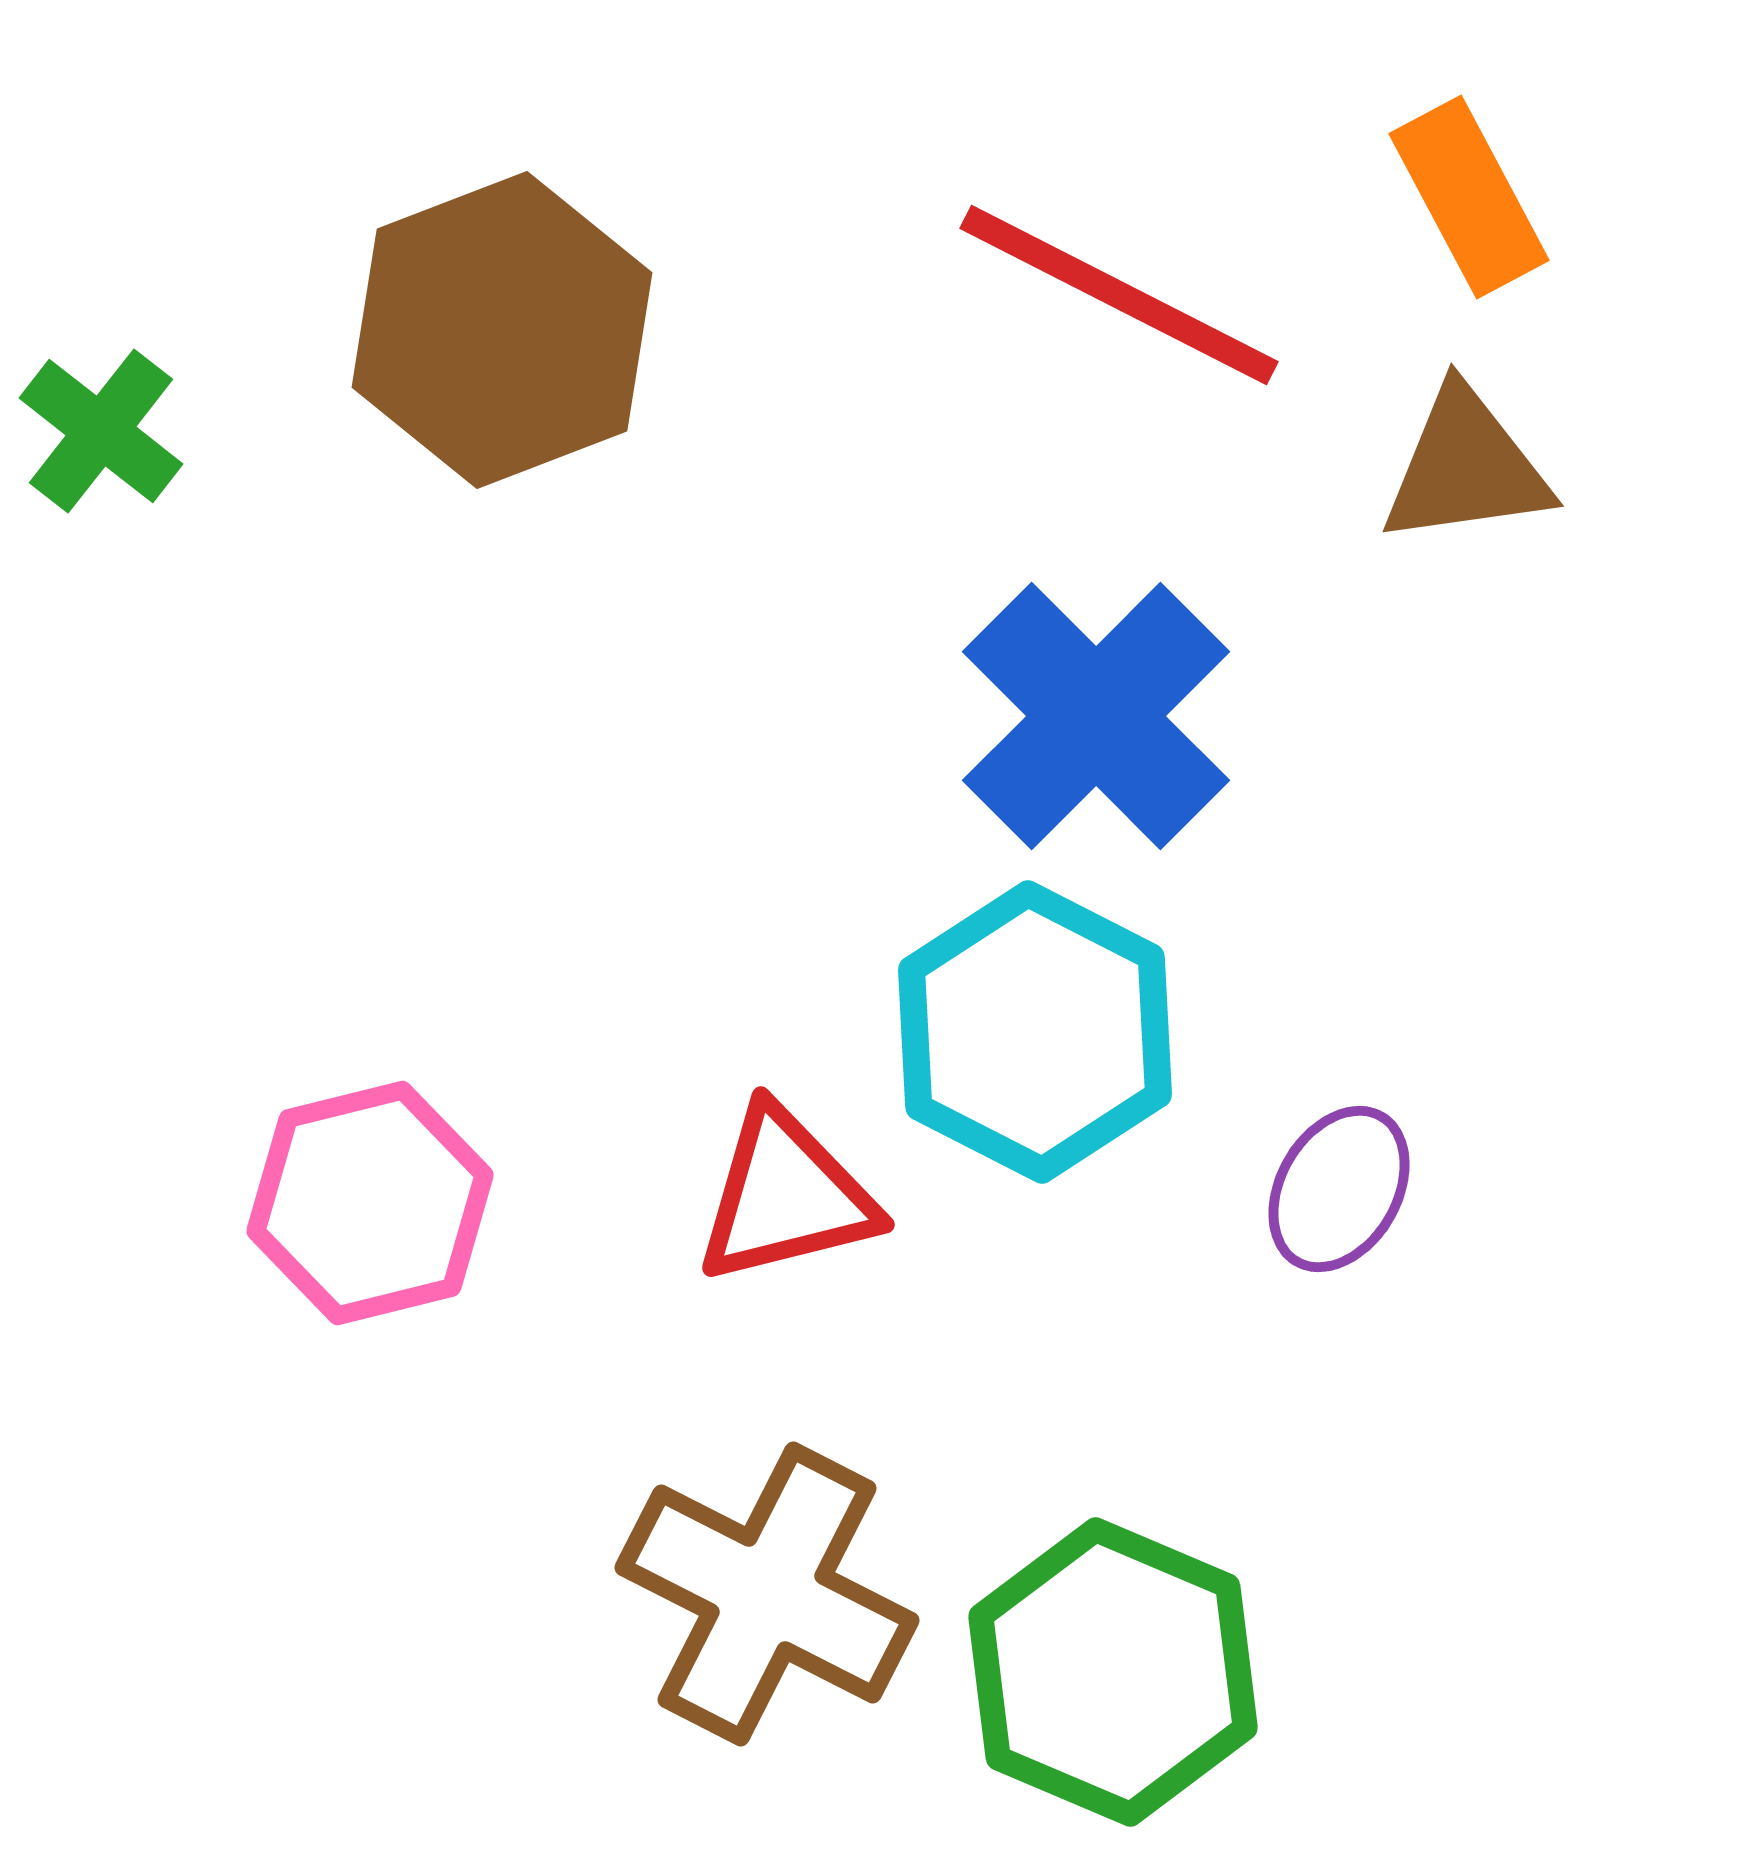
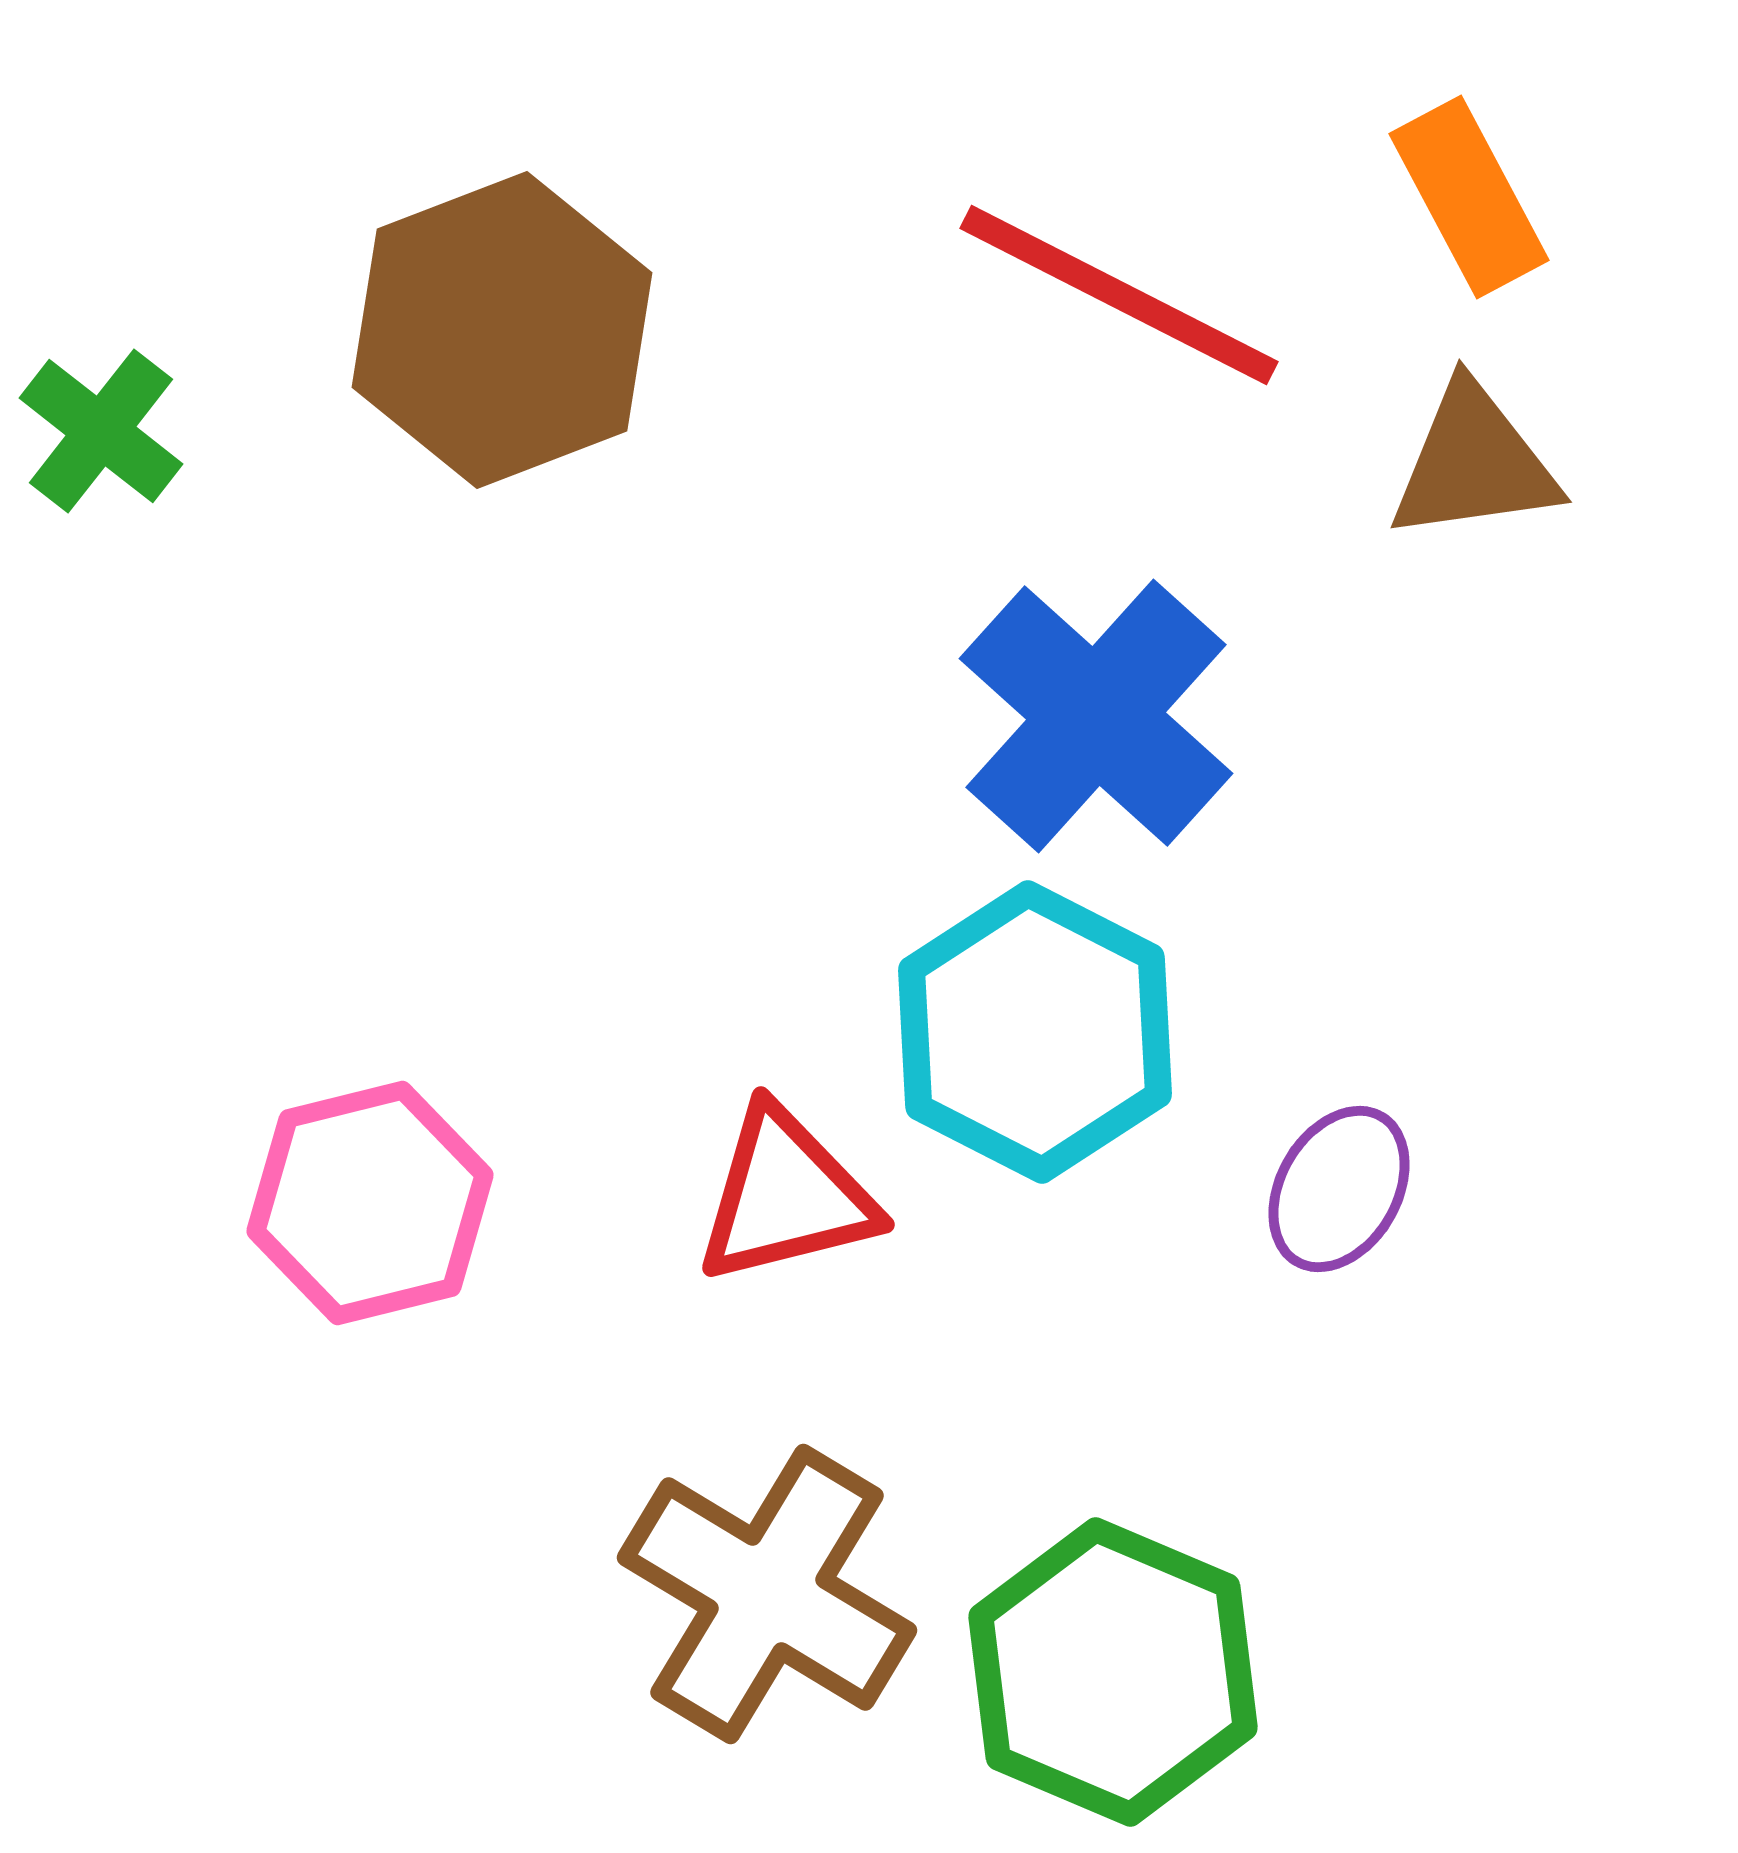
brown triangle: moved 8 px right, 4 px up
blue cross: rotated 3 degrees counterclockwise
brown cross: rotated 4 degrees clockwise
